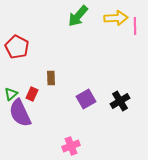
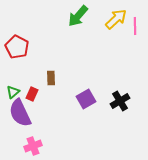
yellow arrow: moved 1 px down; rotated 40 degrees counterclockwise
green triangle: moved 2 px right, 2 px up
pink cross: moved 38 px left
